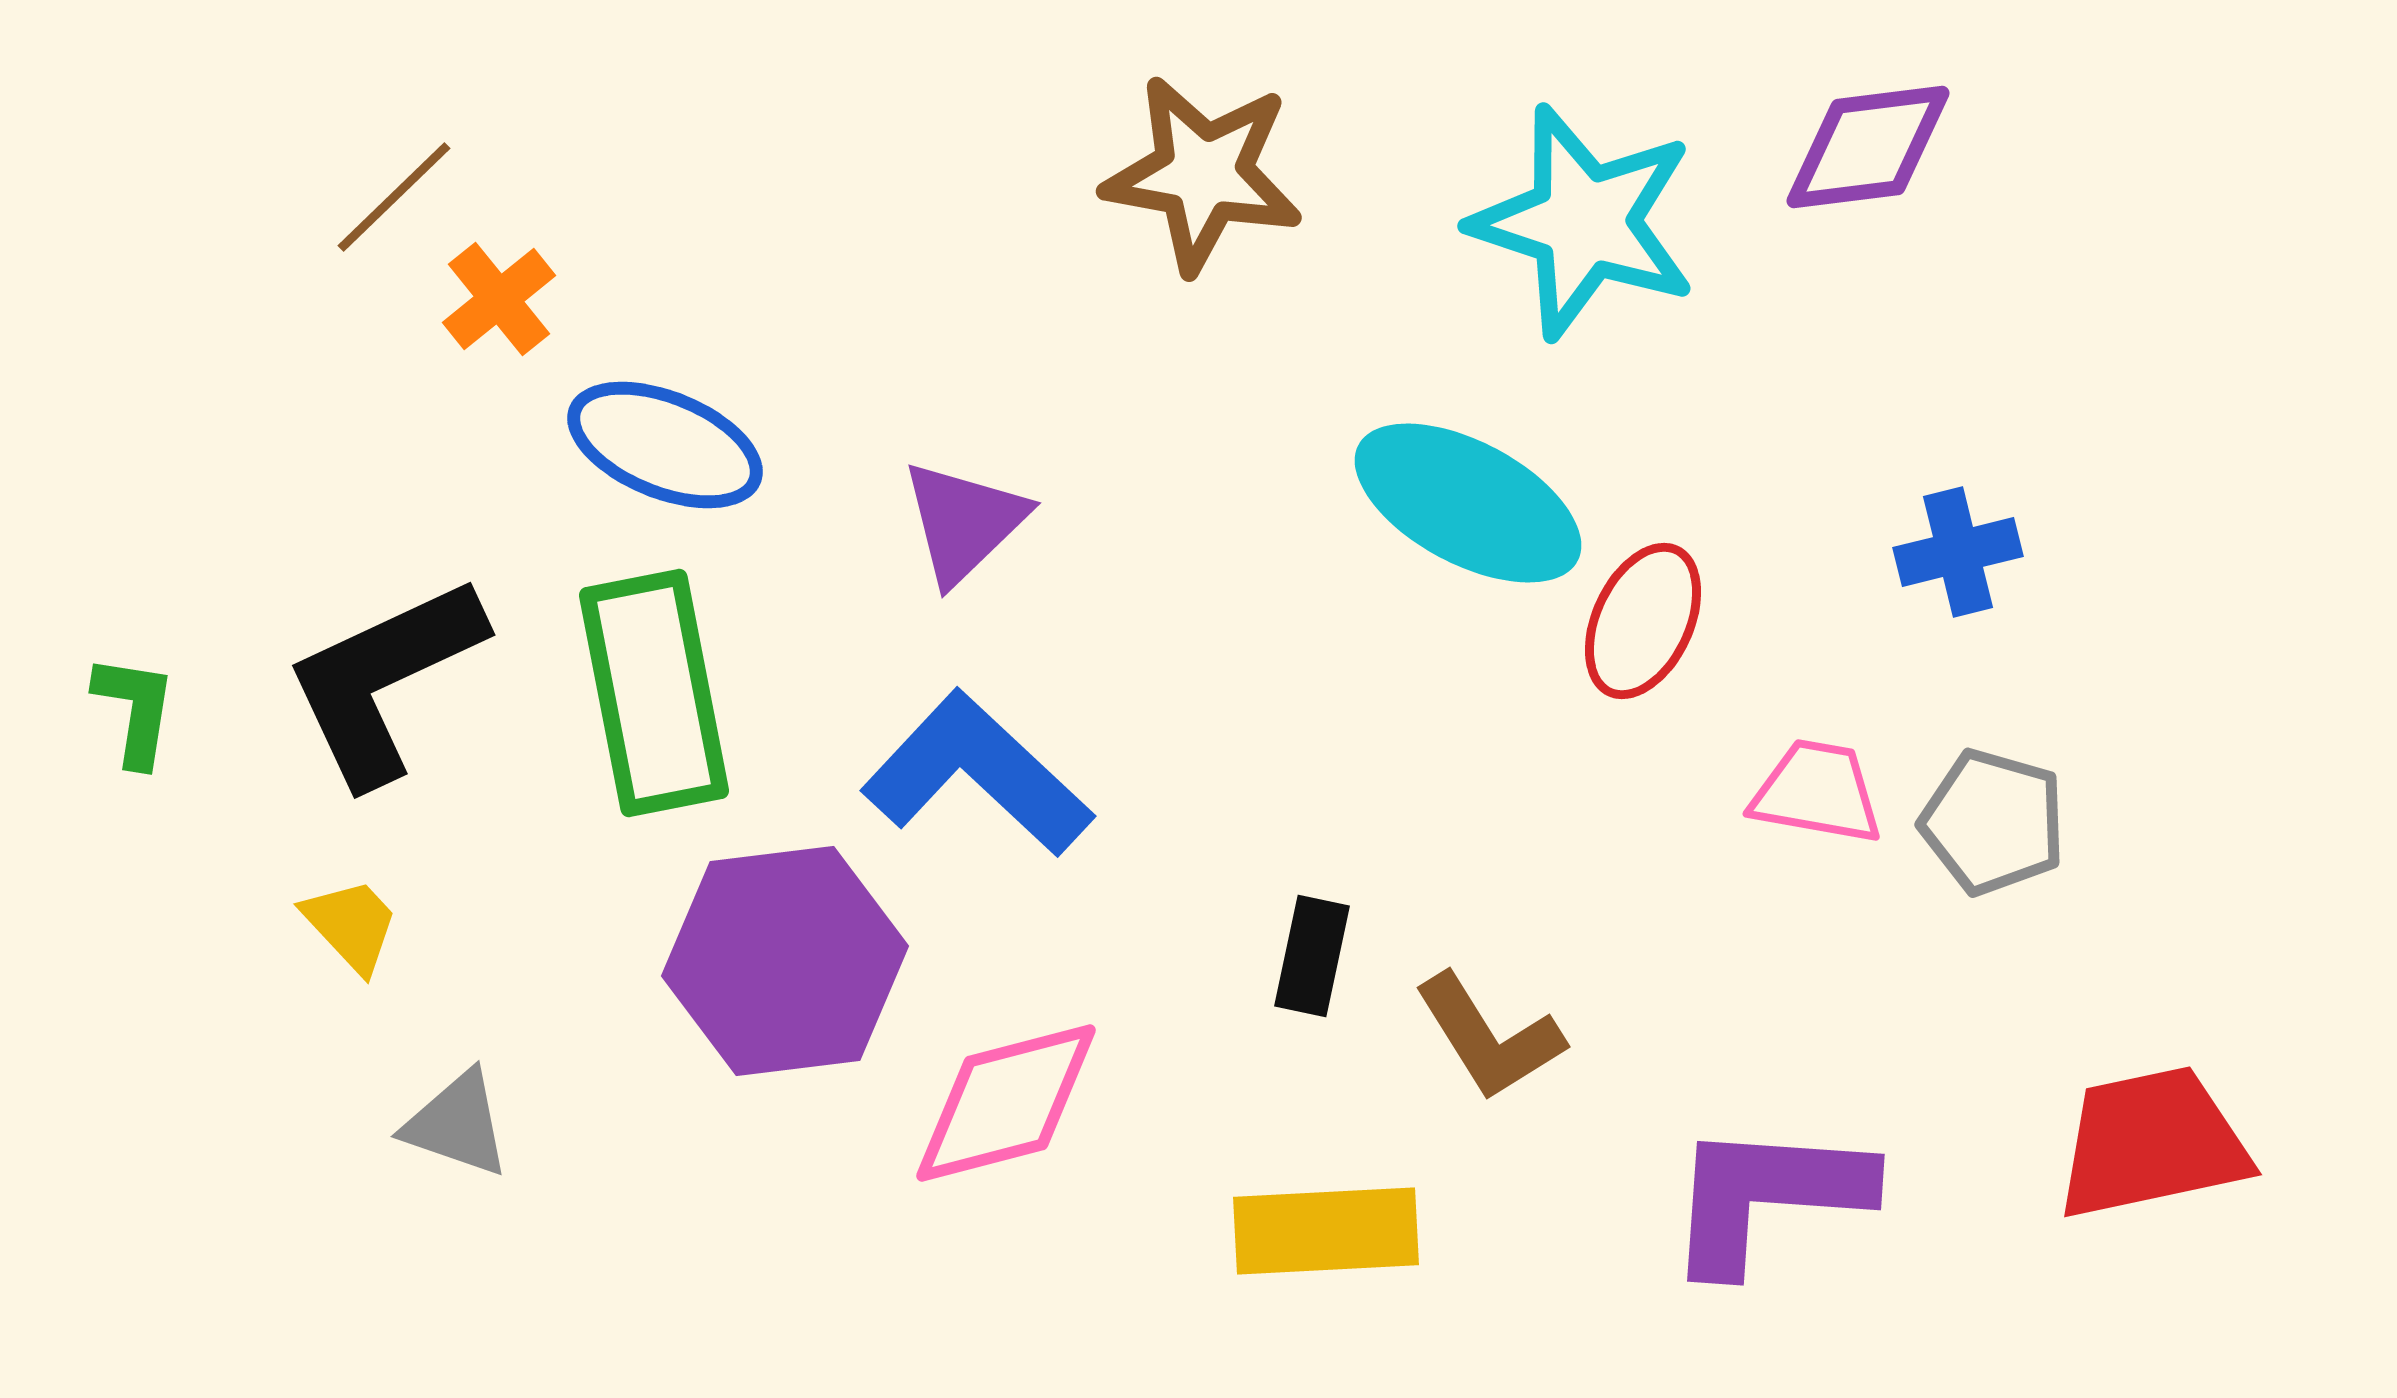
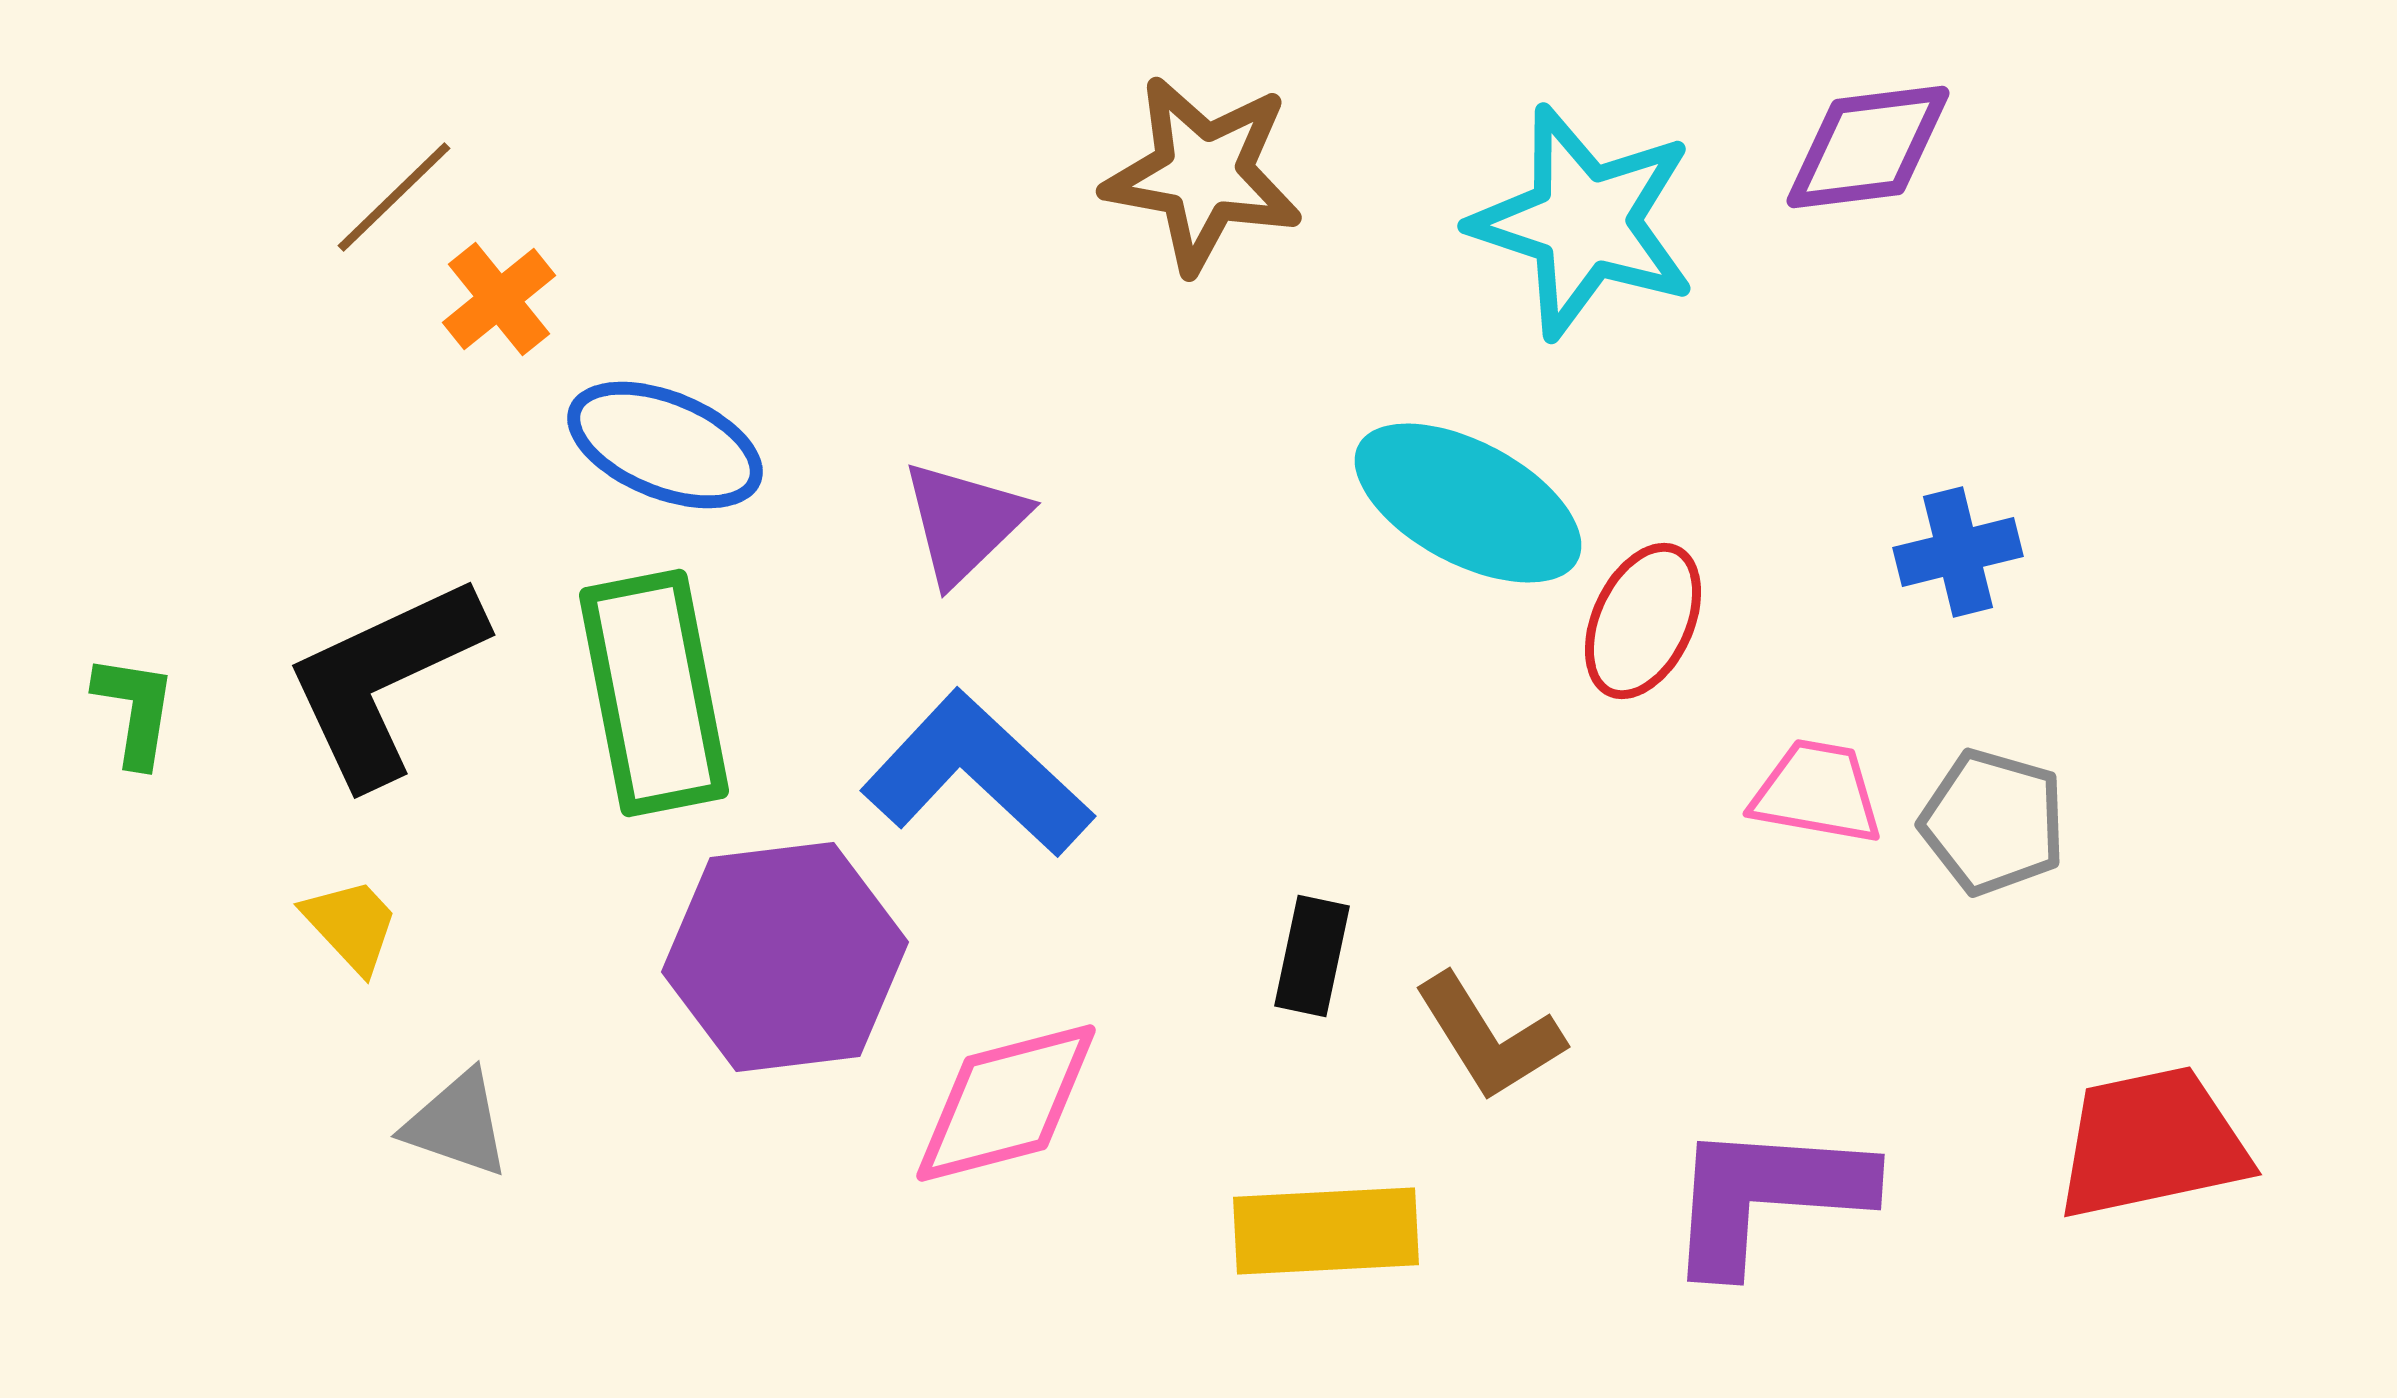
purple hexagon: moved 4 px up
